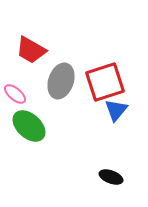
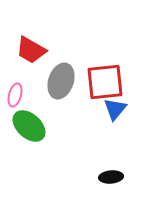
red square: rotated 12 degrees clockwise
pink ellipse: moved 1 px down; rotated 65 degrees clockwise
blue triangle: moved 1 px left, 1 px up
black ellipse: rotated 25 degrees counterclockwise
